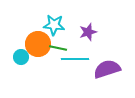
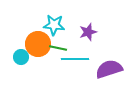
purple semicircle: moved 2 px right
